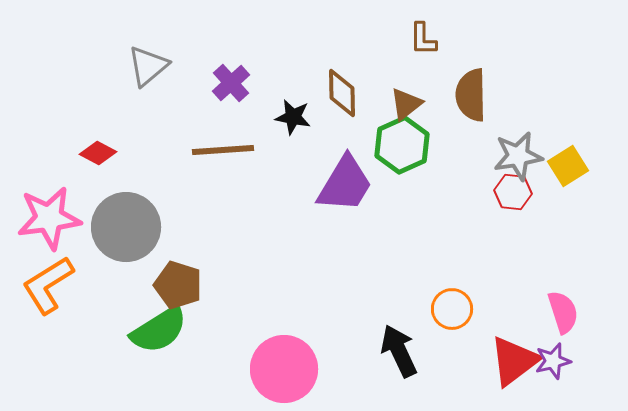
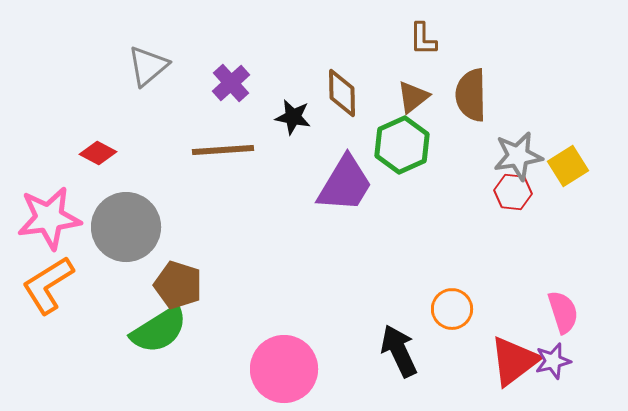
brown triangle: moved 7 px right, 7 px up
